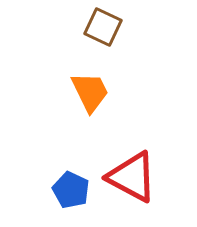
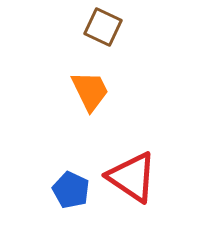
orange trapezoid: moved 1 px up
red triangle: rotated 6 degrees clockwise
